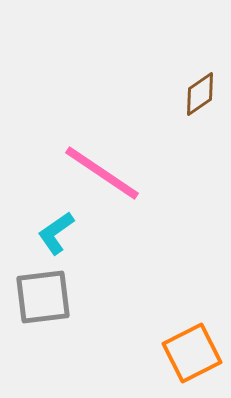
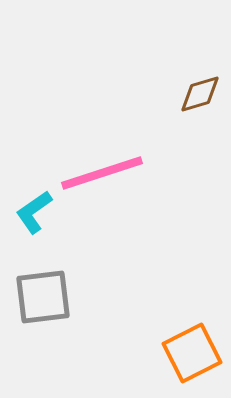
brown diamond: rotated 18 degrees clockwise
pink line: rotated 52 degrees counterclockwise
cyan L-shape: moved 22 px left, 21 px up
